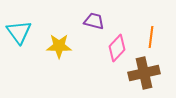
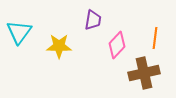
purple trapezoid: moved 1 px left, 1 px up; rotated 85 degrees clockwise
cyan triangle: rotated 12 degrees clockwise
orange line: moved 4 px right, 1 px down
pink diamond: moved 3 px up
